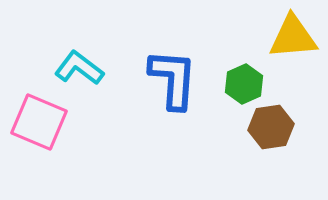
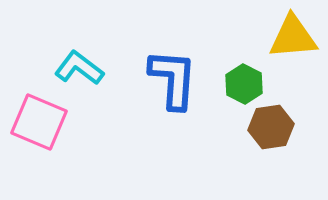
green hexagon: rotated 9 degrees counterclockwise
